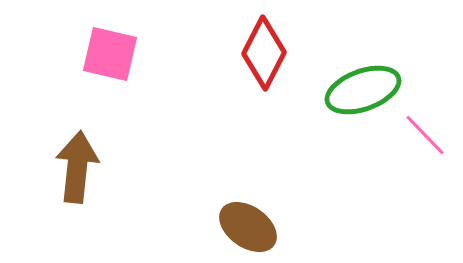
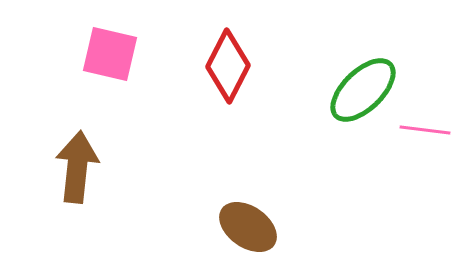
red diamond: moved 36 px left, 13 px down
green ellipse: rotated 24 degrees counterclockwise
pink line: moved 5 px up; rotated 39 degrees counterclockwise
